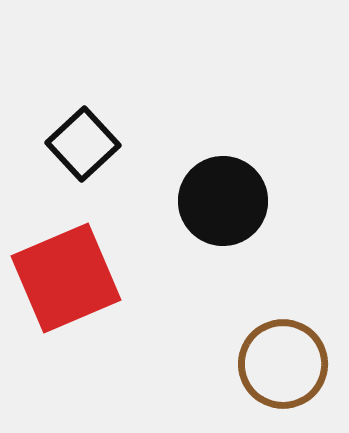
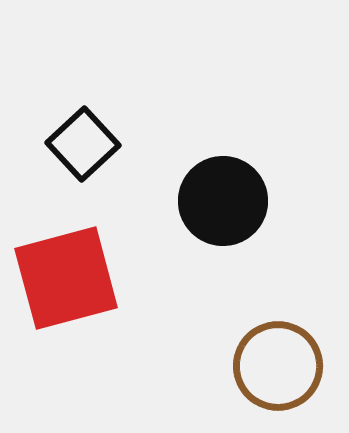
red square: rotated 8 degrees clockwise
brown circle: moved 5 px left, 2 px down
